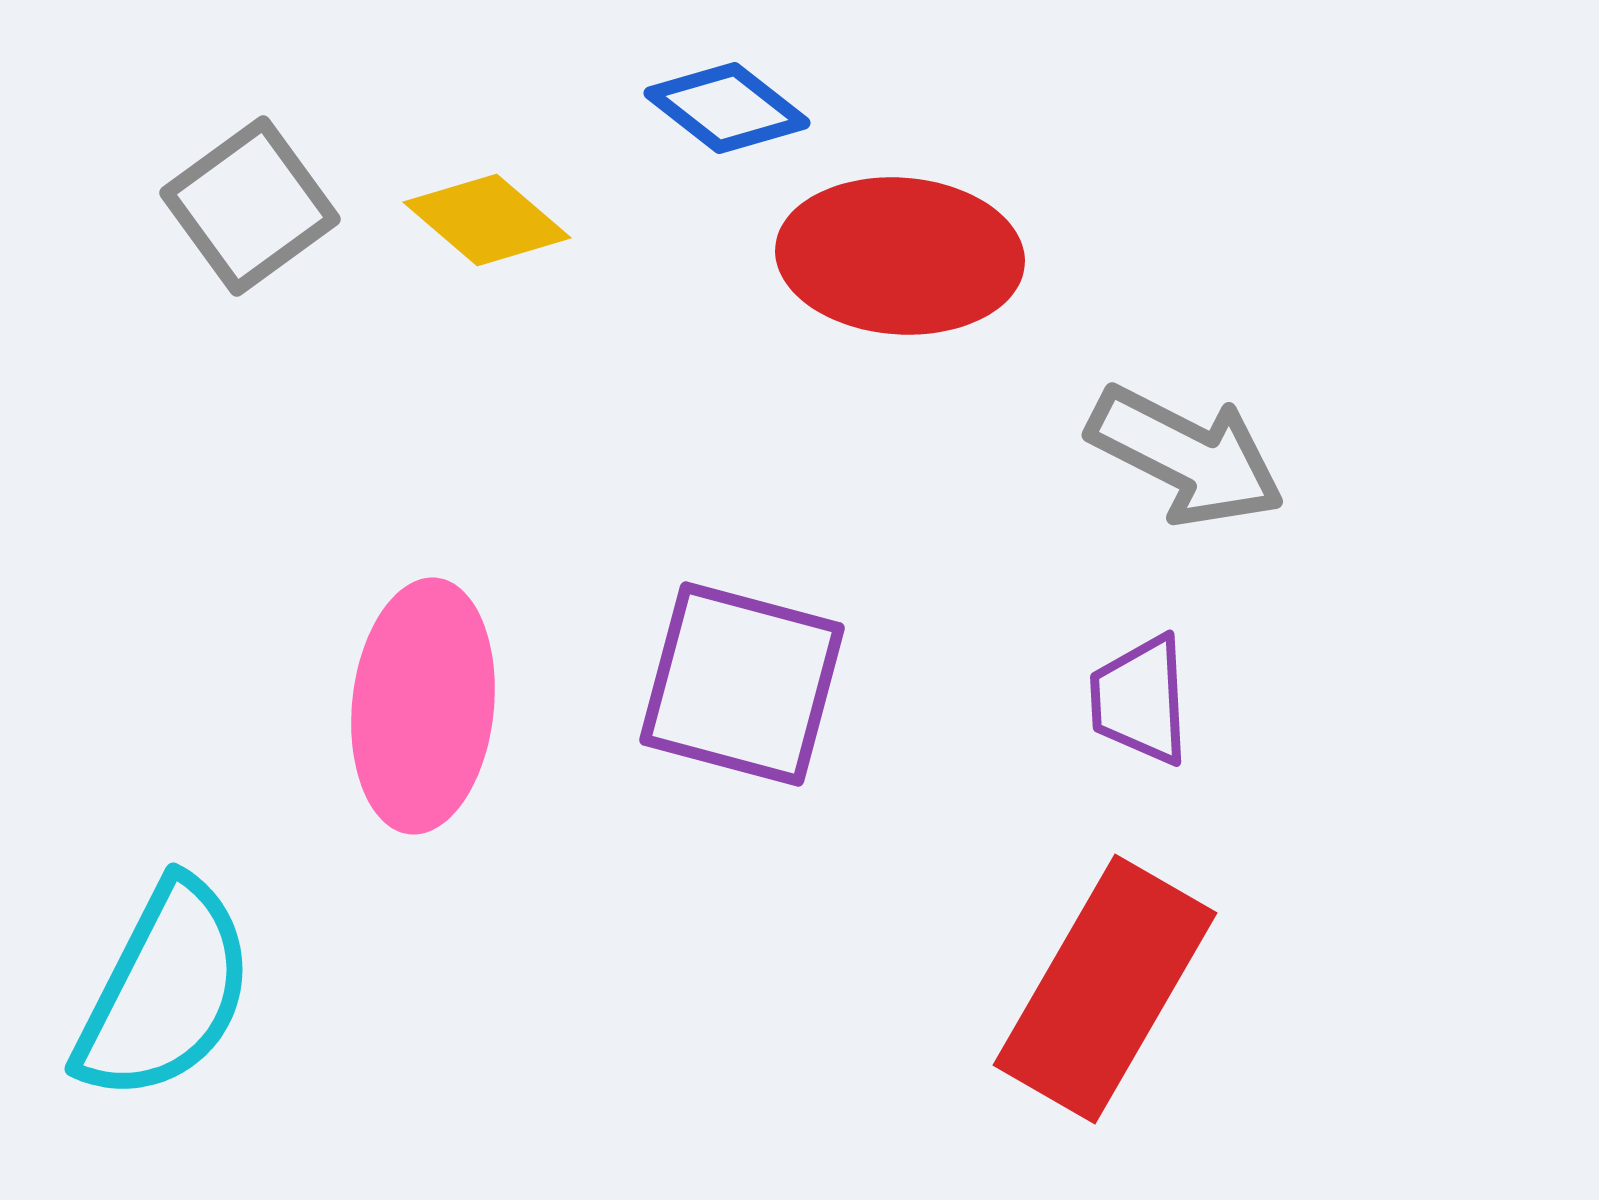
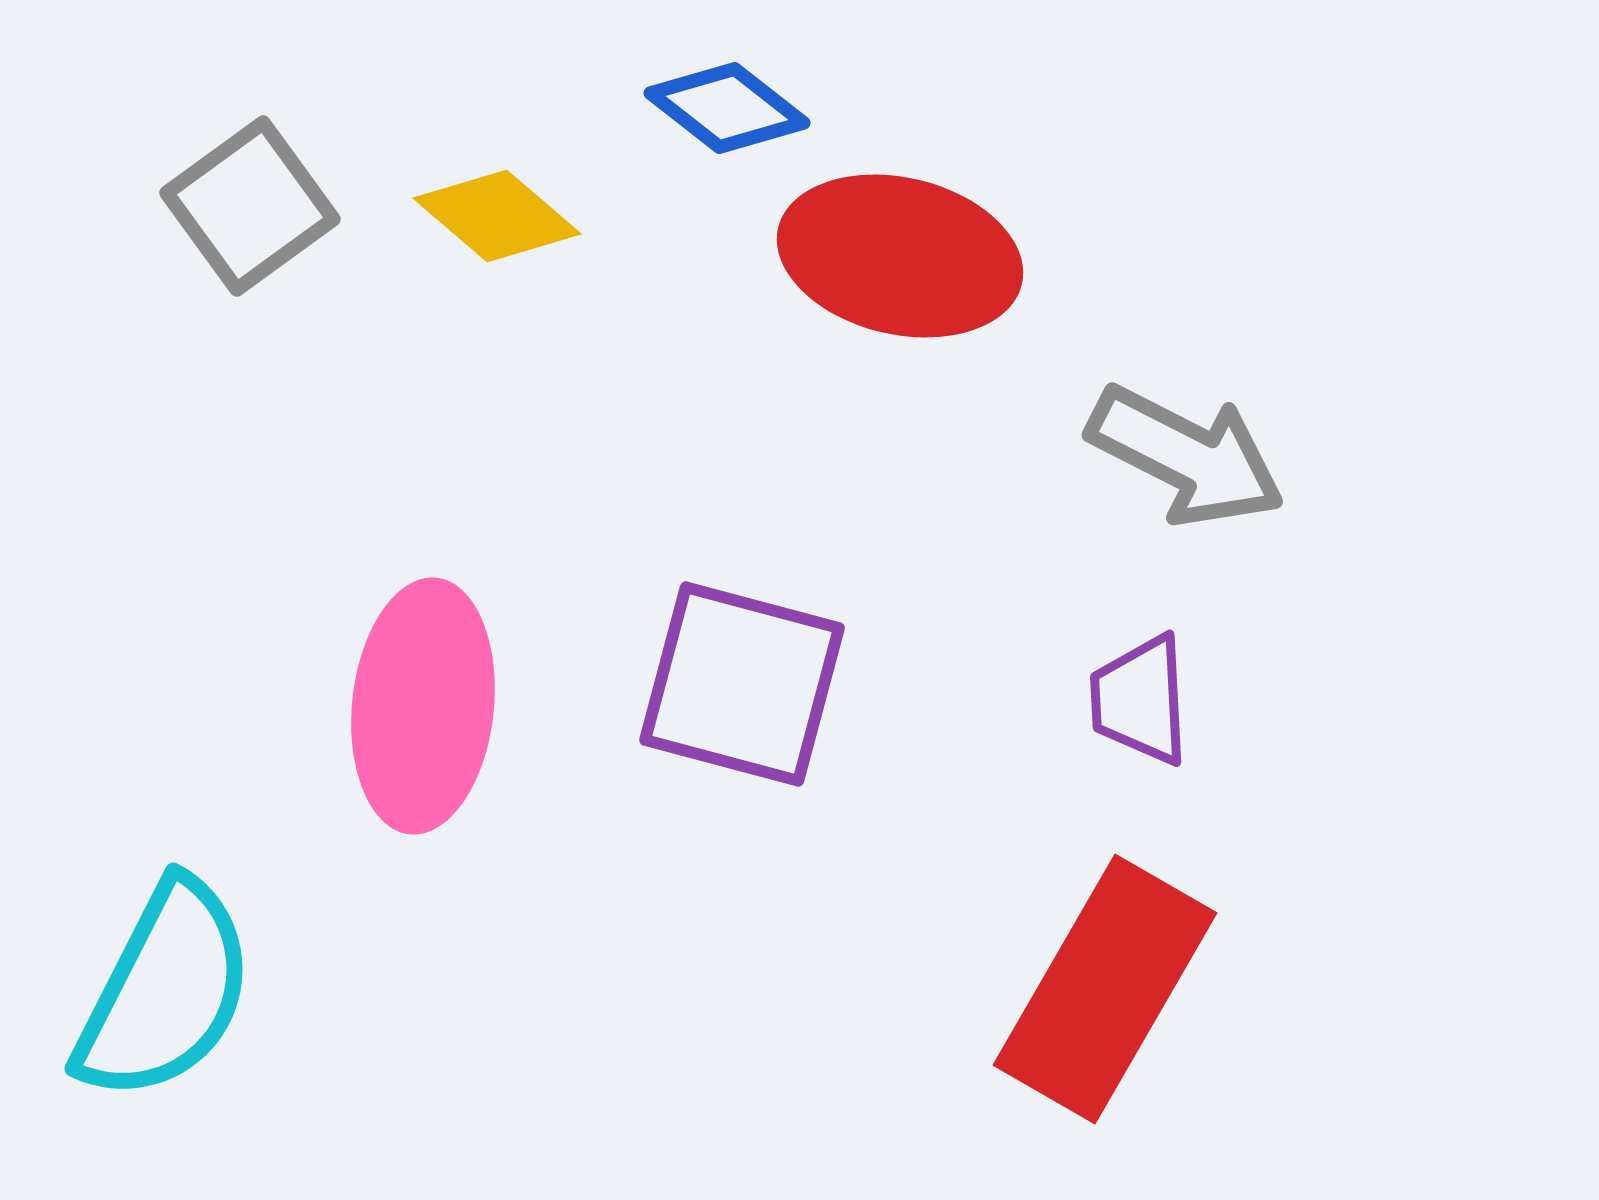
yellow diamond: moved 10 px right, 4 px up
red ellipse: rotated 9 degrees clockwise
